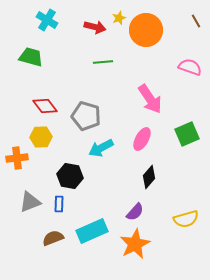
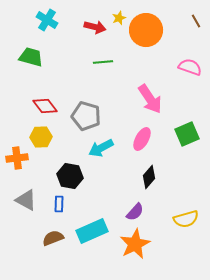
gray triangle: moved 4 px left, 2 px up; rotated 50 degrees clockwise
